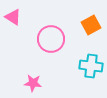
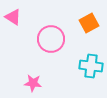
orange square: moved 2 px left, 2 px up
